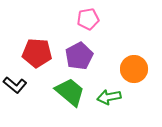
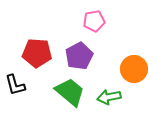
pink pentagon: moved 6 px right, 2 px down
black L-shape: rotated 35 degrees clockwise
